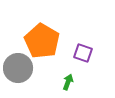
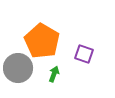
purple square: moved 1 px right, 1 px down
green arrow: moved 14 px left, 8 px up
